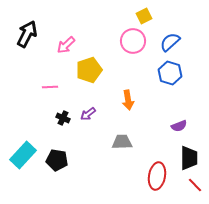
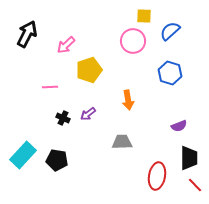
yellow square: rotated 28 degrees clockwise
blue semicircle: moved 11 px up
